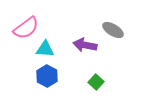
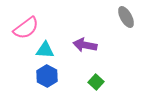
gray ellipse: moved 13 px right, 13 px up; rotated 30 degrees clockwise
cyan triangle: moved 1 px down
